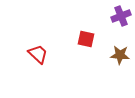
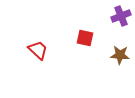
red square: moved 1 px left, 1 px up
red trapezoid: moved 4 px up
